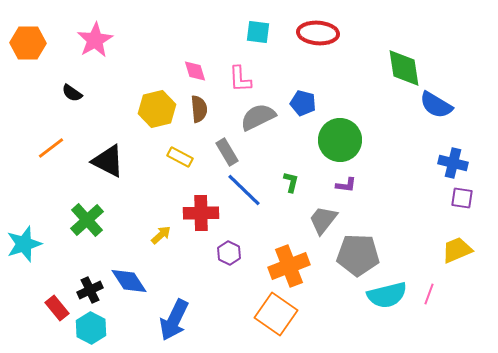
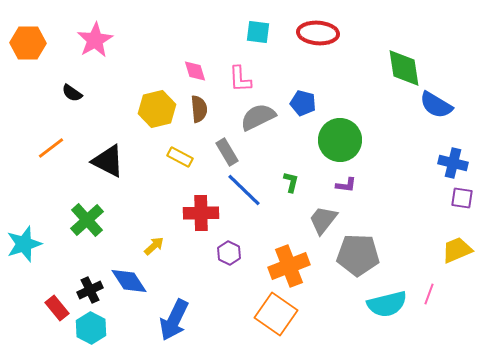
yellow arrow: moved 7 px left, 11 px down
cyan semicircle: moved 9 px down
